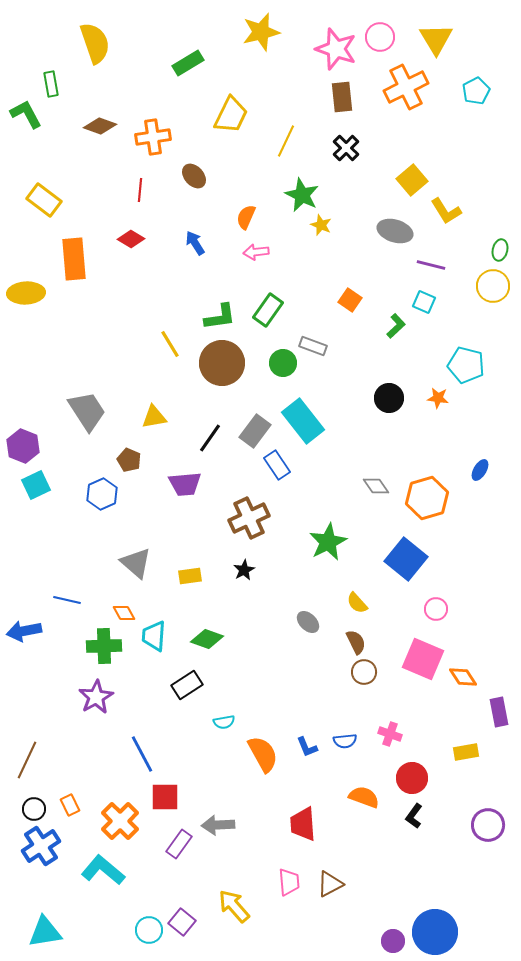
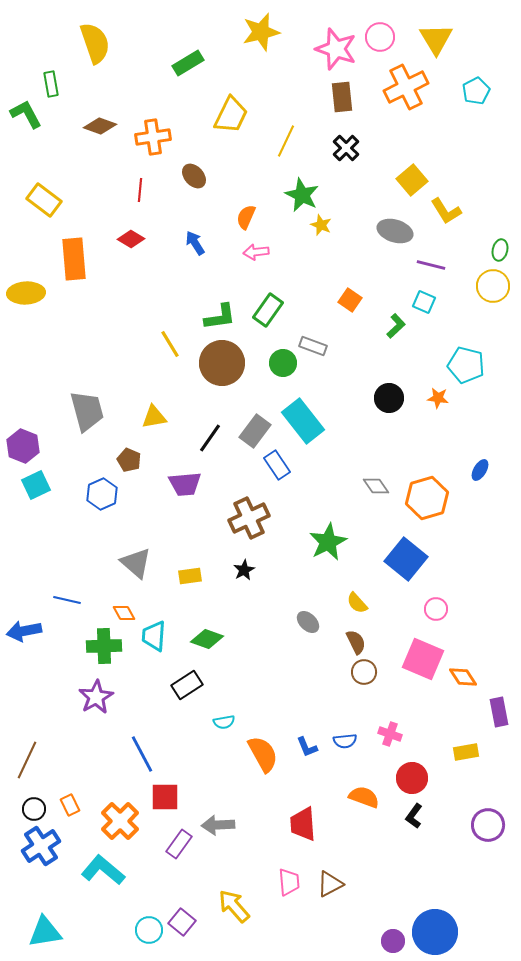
gray trapezoid at (87, 411): rotated 18 degrees clockwise
